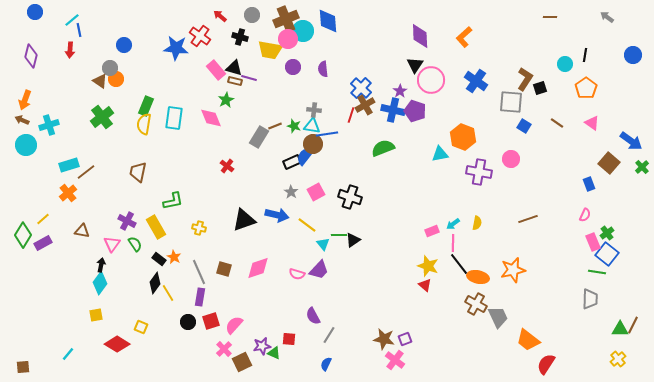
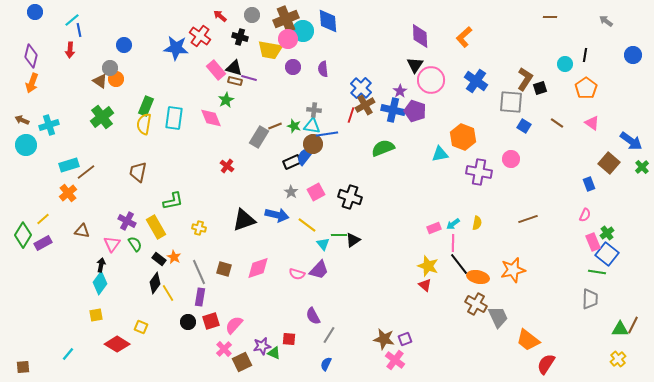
gray arrow at (607, 17): moved 1 px left, 4 px down
orange arrow at (25, 100): moved 7 px right, 17 px up
pink rectangle at (432, 231): moved 2 px right, 3 px up
